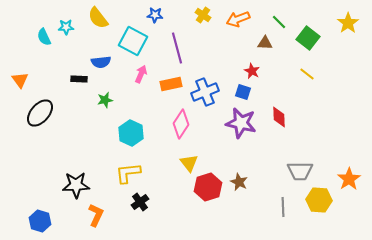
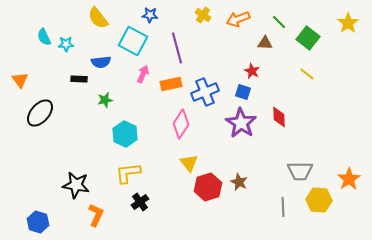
blue star: moved 5 px left
cyan star: moved 17 px down
pink arrow: moved 2 px right
purple star: rotated 20 degrees clockwise
cyan hexagon: moved 6 px left, 1 px down
black star: rotated 12 degrees clockwise
blue hexagon: moved 2 px left, 1 px down
